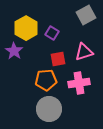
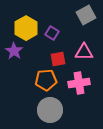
pink triangle: rotated 18 degrees clockwise
gray circle: moved 1 px right, 1 px down
